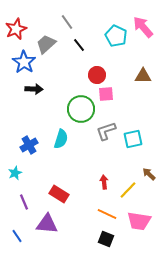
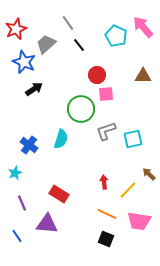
gray line: moved 1 px right, 1 px down
blue star: rotated 10 degrees counterclockwise
black arrow: rotated 36 degrees counterclockwise
blue cross: rotated 24 degrees counterclockwise
purple line: moved 2 px left, 1 px down
